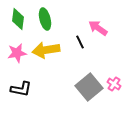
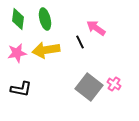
pink arrow: moved 2 px left
gray square: rotated 12 degrees counterclockwise
